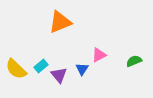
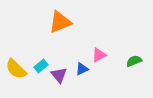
blue triangle: rotated 32 degrees clockwise
